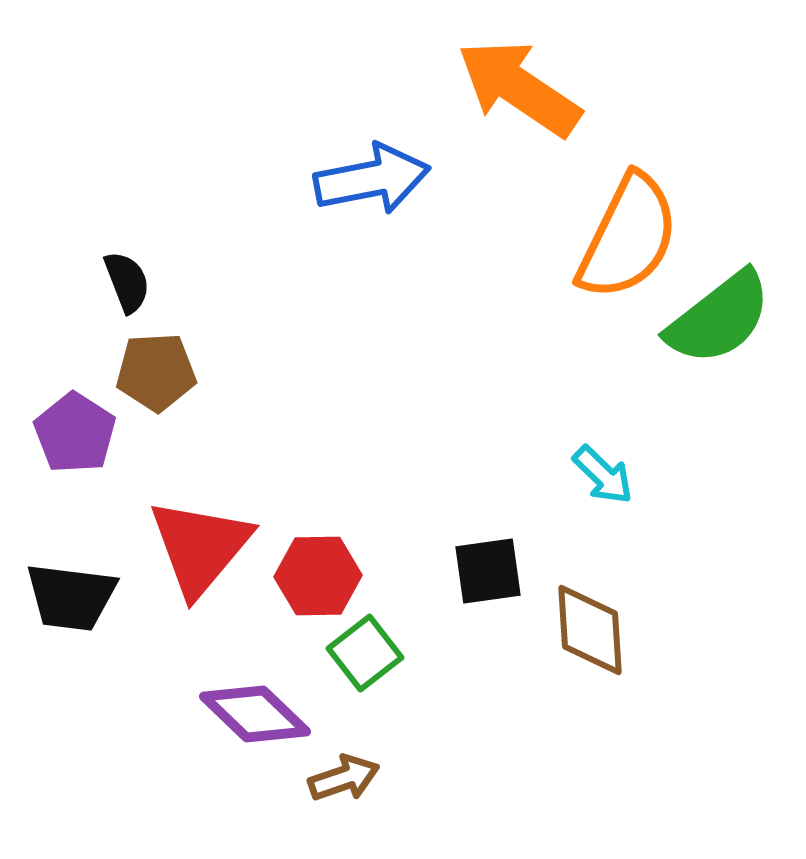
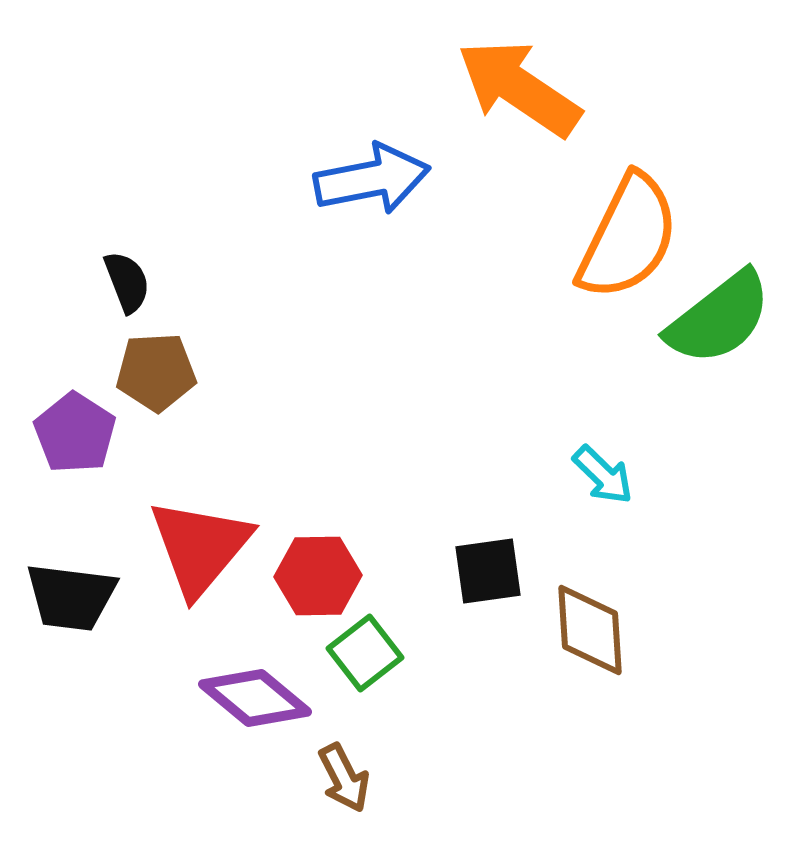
purple diamond: moved 16 px up; rotated 4 degrees counterclockwise
brown arrow: rotated 82 degrees clockwise
